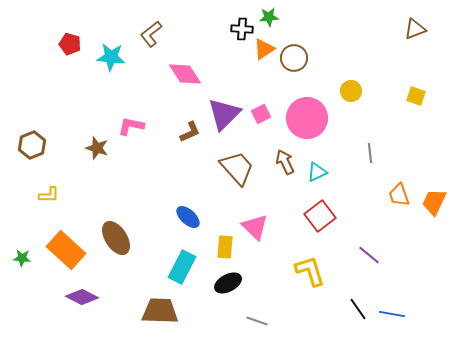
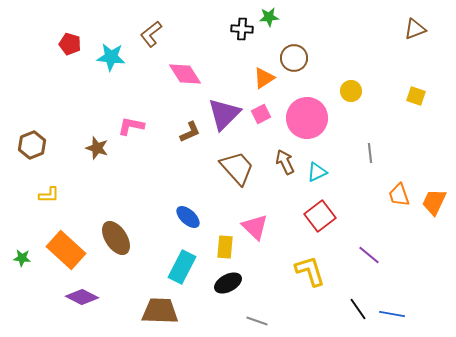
orange triangle at (264, 49): moved 29 px down
